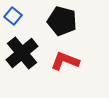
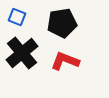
blue square: moved 4 px right, 1 px down; rotated 18 degrees counterclockwise
black pentagon: moved 2 px down; rotated 24 degrees counterclockwise
